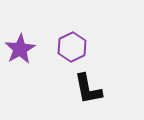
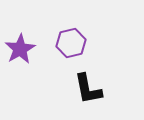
purple hexagon: moved 1 px left, 4 px up; rotated 12 degrees clockwise
